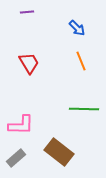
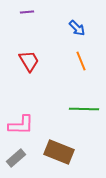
red trapezoid: moved 2 px up
brown rectangle: rotated 16 degrees counterclockwise
